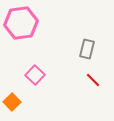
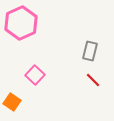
pink hexagon: rotated 16 degrees counterclockwise
gray rectangle: moved 3 px right, 2 px down
orange square: rotated 12 degrees counterclockwise
